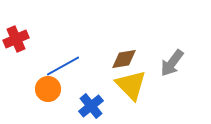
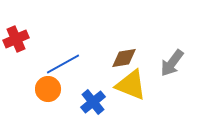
brown diamond: moved 1 px up
blue line: moved 2 px up
yellow triangle: rotated 24 degrees counterclockwise
blue cross: moved 2 px right, 4 px up
